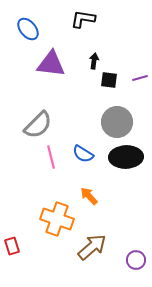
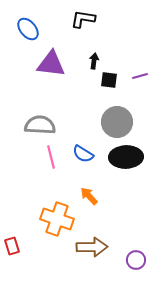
purple line: moved 2 px up
gray semicircle: moved 2 px right; rotated 132 degrees counterclockwise
brown arrow: rotated 40 degrees clockwise
